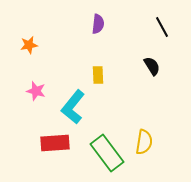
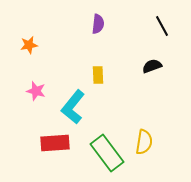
black line: moved 1 px up
black semicircle: rotated 78 degrees counterclockwise
